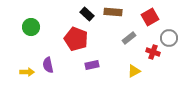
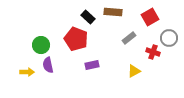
black rectangle: moved 1 px right, 3 px down
green circle: moved 10 px right, 18 px down
